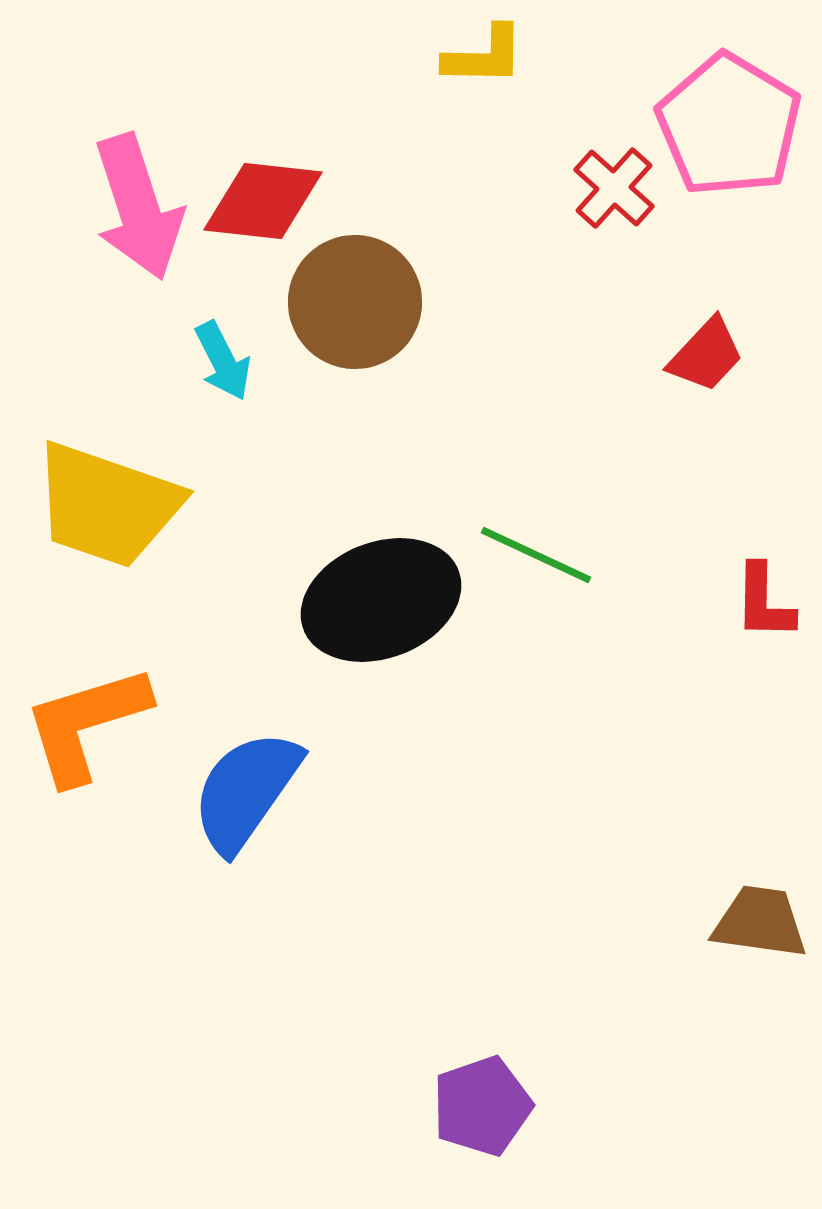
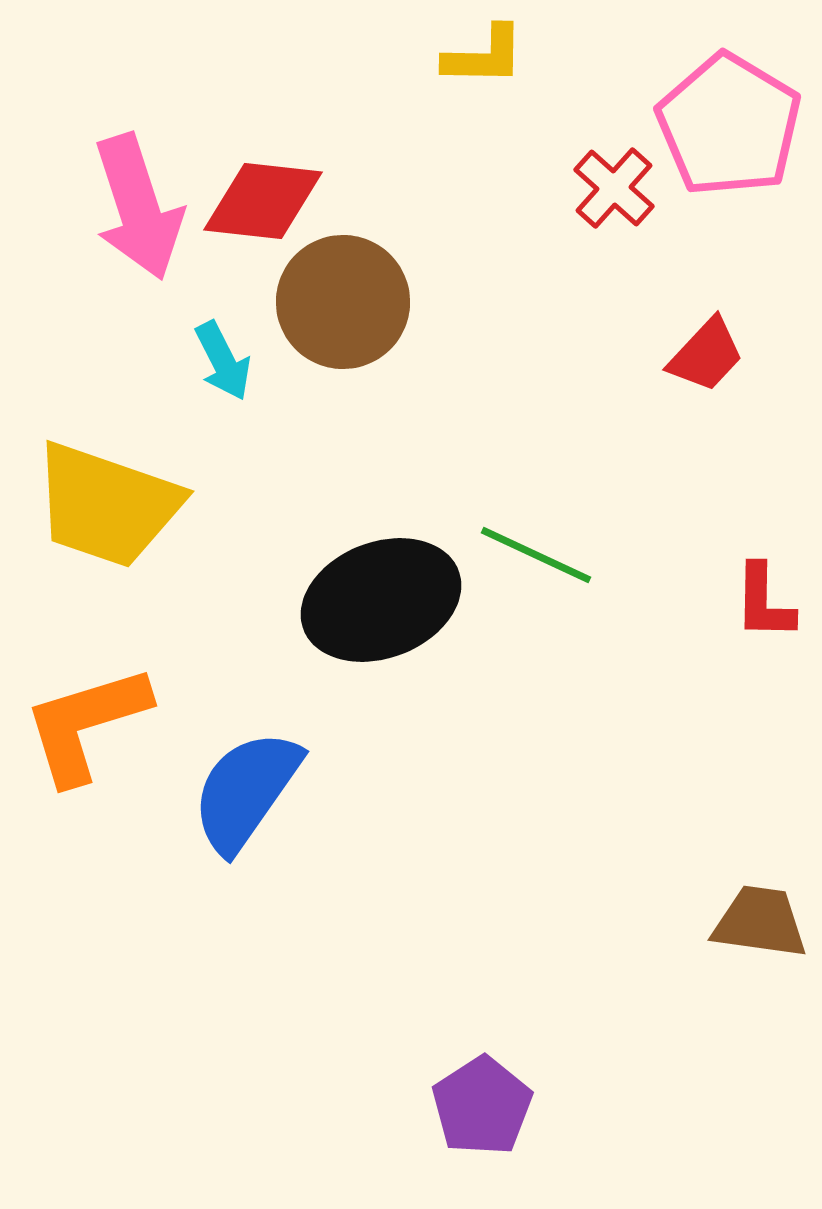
brown circle: moved 12 px left
purple pentagon: rotated 14 degrees counterclockwise
